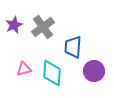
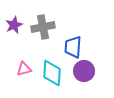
gray cross: rotated 25 degrees clockwise
purple circle: moved 10 px left
